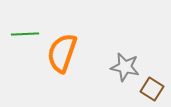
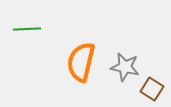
green line: moved 2 px right, 5 px up
orange semicircle: moved 19 px right, 9 px down; rotated 6 degrees counterclockwise
